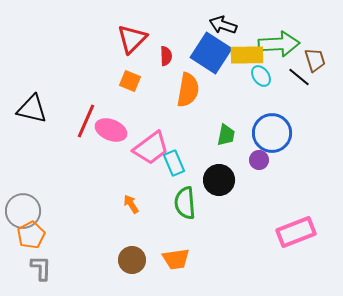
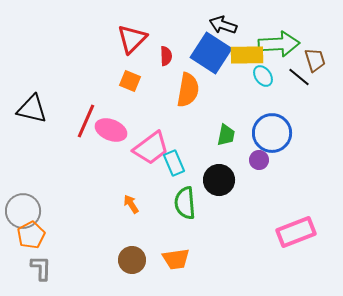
cyan ellipse: moved 2 px right
